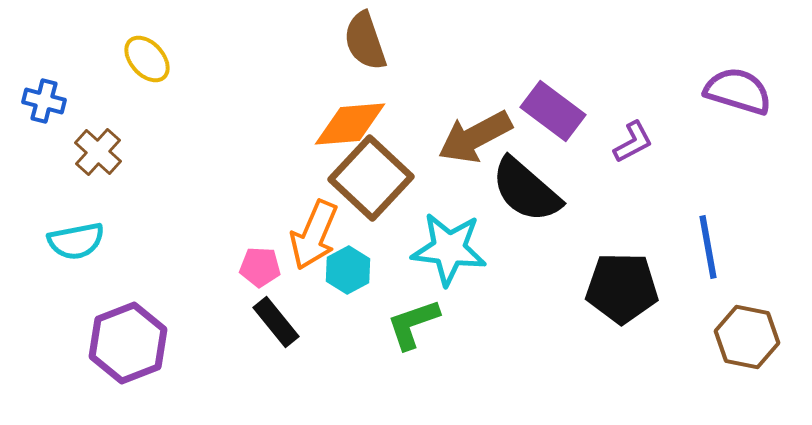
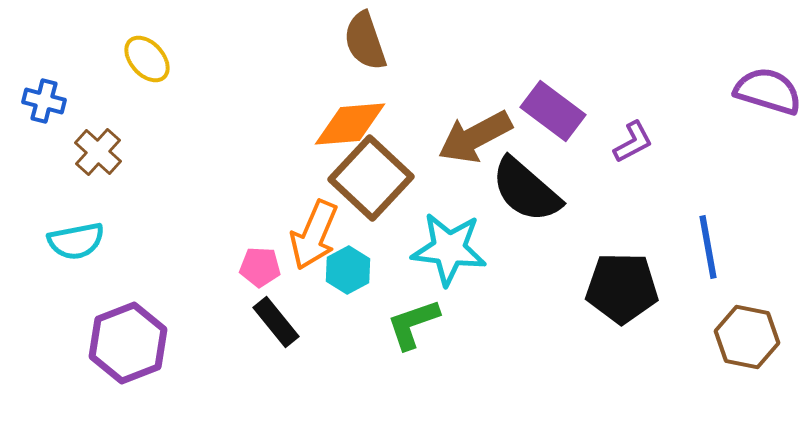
purple semicircle: moved 30 px right
